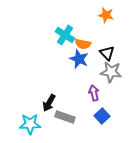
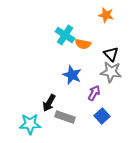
black triangle: moved 4 px right, 1 px down
blue star: moved 7 px left, 16 px down
purple arrow: rotated 42 degrees clockwise
